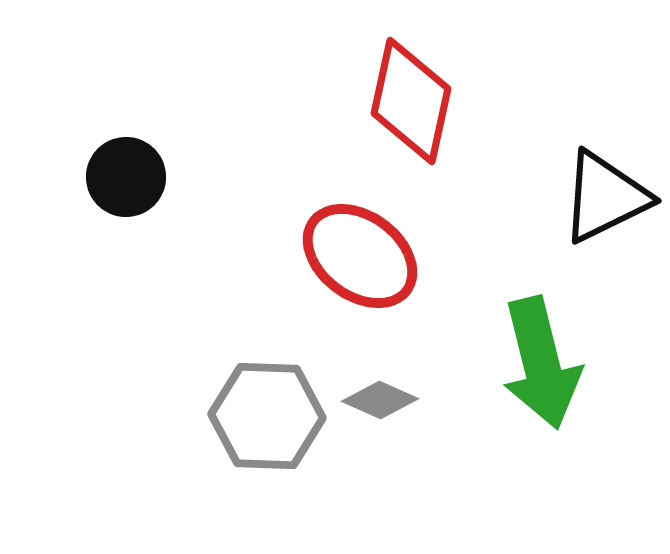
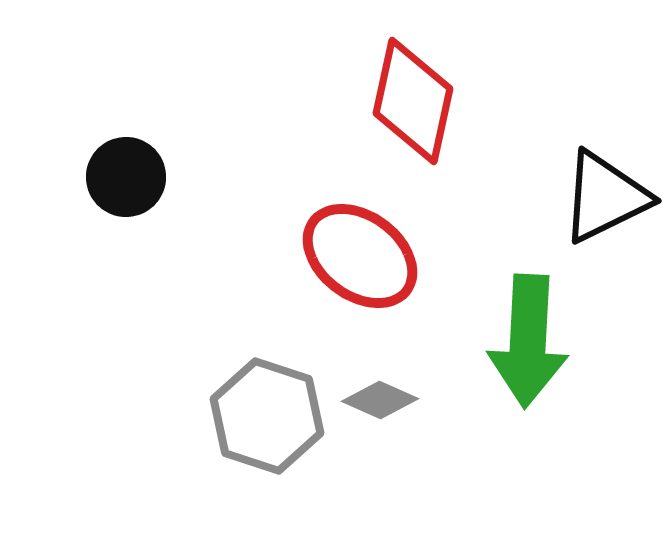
red diamond: moved 2 px right
green arrow: moved 13 px left, 22 px up; rotated 17 degrees clockwise
gray hexagon: rotated 16 degrees clockwise
